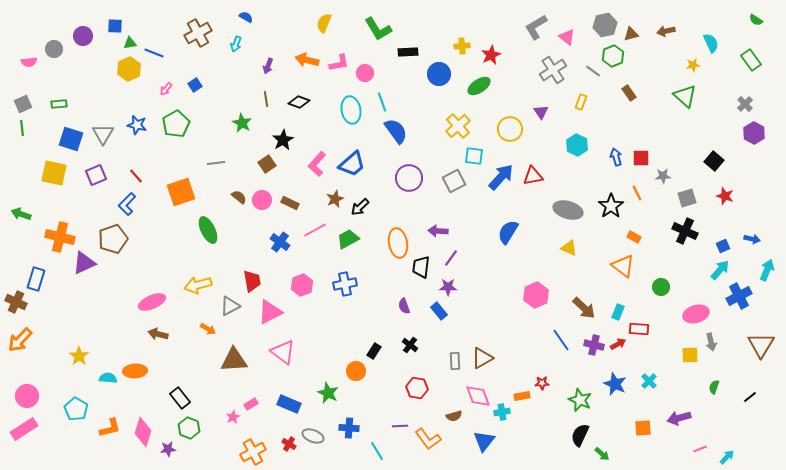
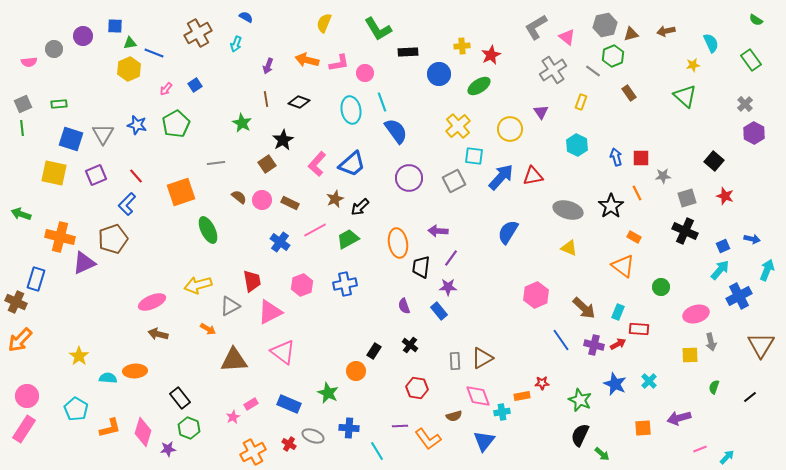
pink rectangle at (24, 429): rotated 24 degrees counterclockwise
